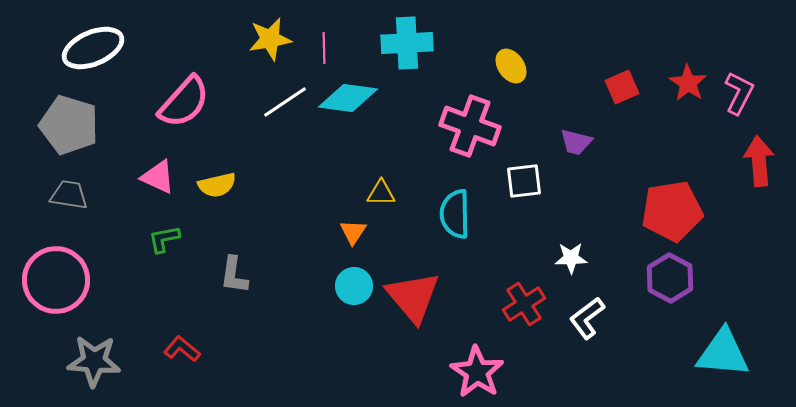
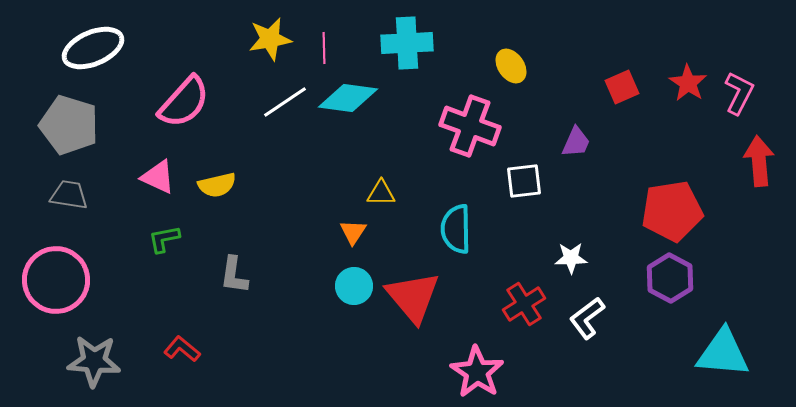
purple trapezoid: rotated 80 degrees counterclockwise
cyan semicircle: moved 1 px right, 15 px down
